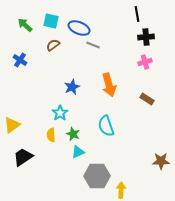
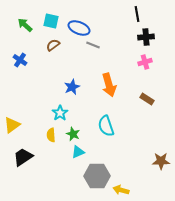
yellow arrow: rotated 77 degrees counterclockwise
